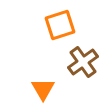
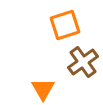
orange square: moved 5 px right
